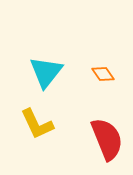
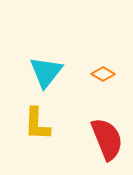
orange diamond: rotated 25 degrees counterclockwise
yellow L-shape: rotated 27 degrees clockwise
